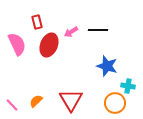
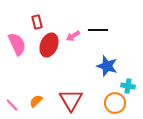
pink arrow: moved 2 px right, 4 px down
